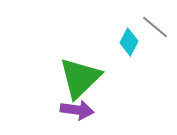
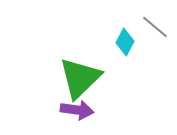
cyan diamond: moved 4 px left
